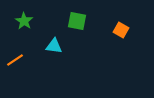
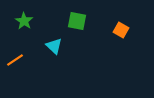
cyan triangle: rotated 36 degrees clockwise
